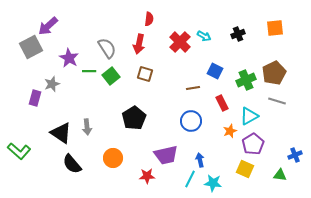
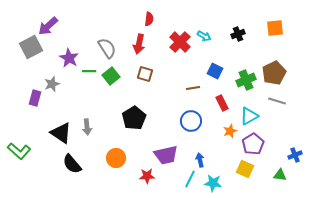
orange circle: moved 3 px right
